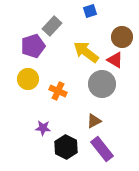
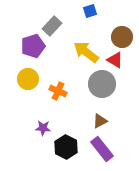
brown triangle: moved 6 px right
